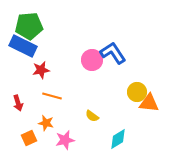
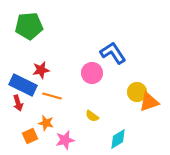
blue rectangle: moved 39 px down
pink circle: moved 13 px down
orange triangle: moved 1 px up; rotated 25 degrees counterclockwise
orange square: moved 1 px right, 2 px up
